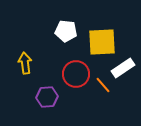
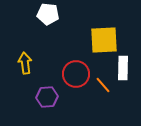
white pentagon: moved 18 px left, 17 px up
yellow square: moved 2 px right, 2 px up
white rectangle: rotated 55 degrees counterclockwise
